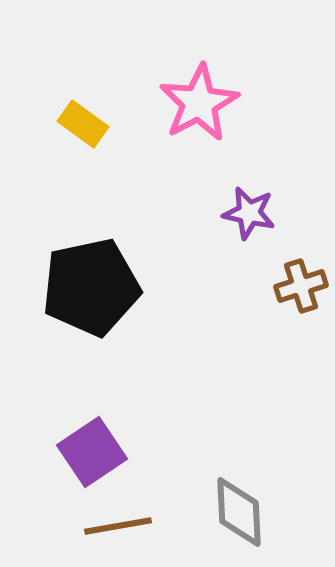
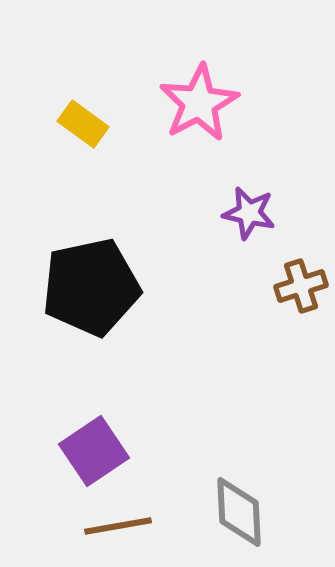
purple square: moved 2 px right, 1 px up
